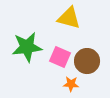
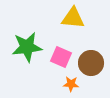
yellow triangle: moved 4 px right; rotated 10 degrees counterclockwise
pink square: moved 1 px right
brown circle: moved 4 px right, 2 px down
